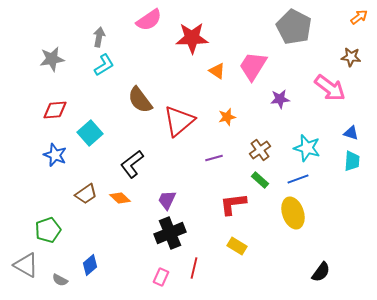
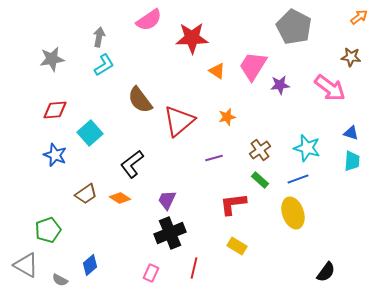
purple star: moved 14 px up
orange diamond: rotated 10 degrees counterclockwise
black semicircle: moved 5 px right
pink rectangle: moved 10 px left, 4 px up
